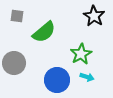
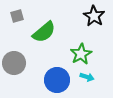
gray square: rotated 24 degrees counterclockwise
